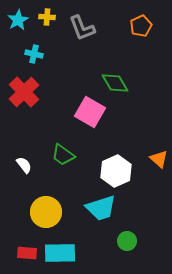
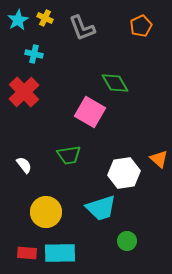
yellow cross: moved 2 px left, 1 px down; rotated 21 degrees clockwise
green trapezoid: moved 6 px right; rotated 45 degrees counterclockwise
white hexagon: moved 8 px right, 2 px down; rotated 16 degrees clockwise
